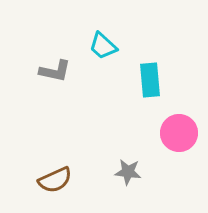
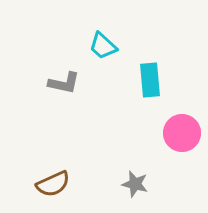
gray L-shape: moved 9 px right, 12 px down
pink circle: moved 3 px right
gray star: moved 7 px right, 12 px down; rotated 8 degrees clockwise
brown semicircle: moved 2 px left, 4 px down
